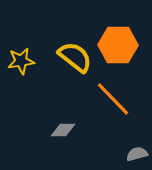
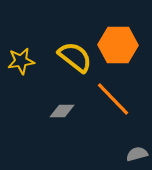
gray diamond: moved 1 px left, 19 px up
